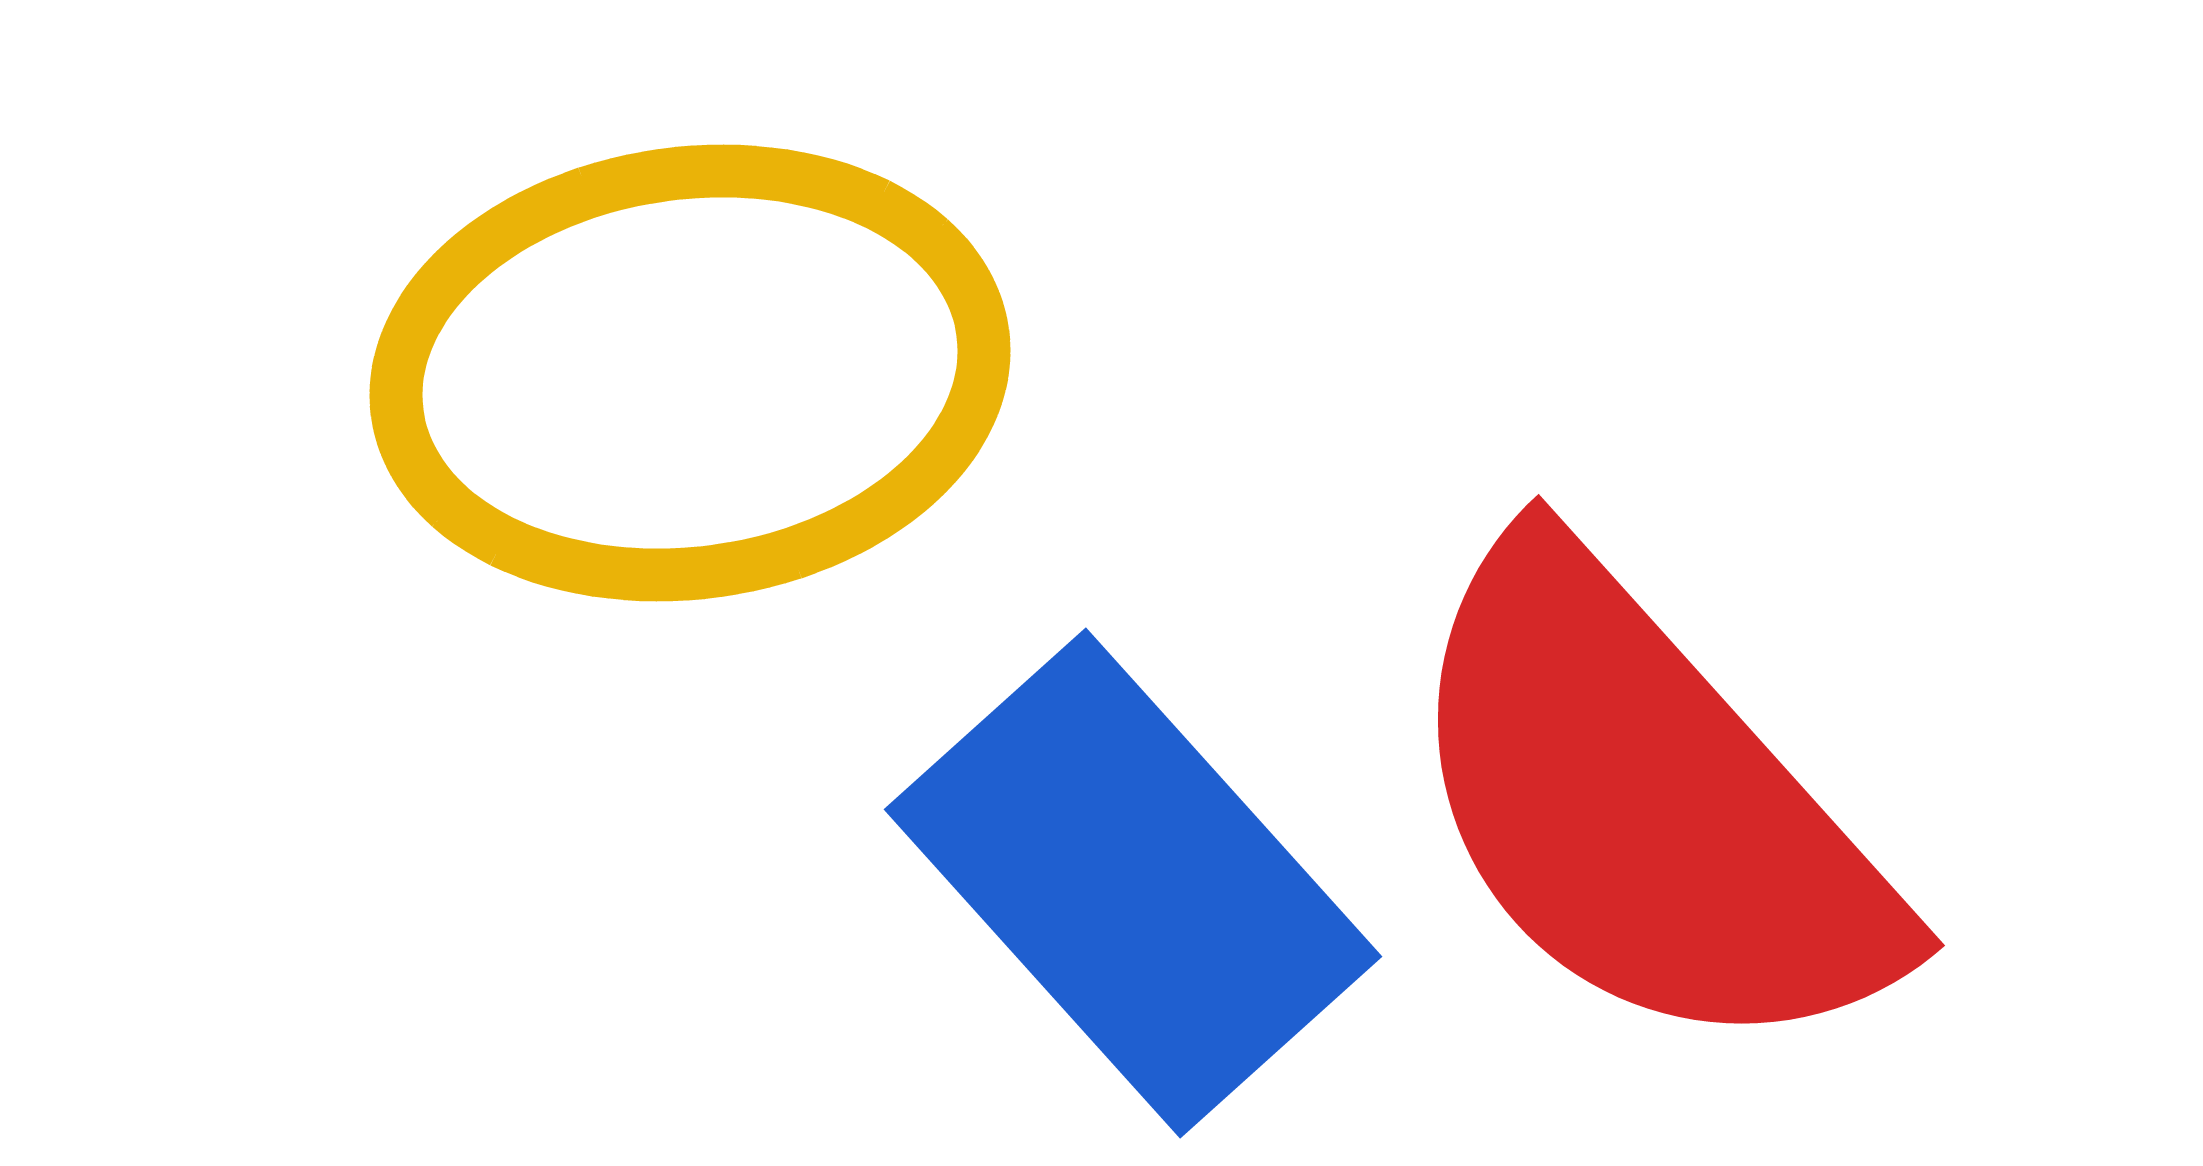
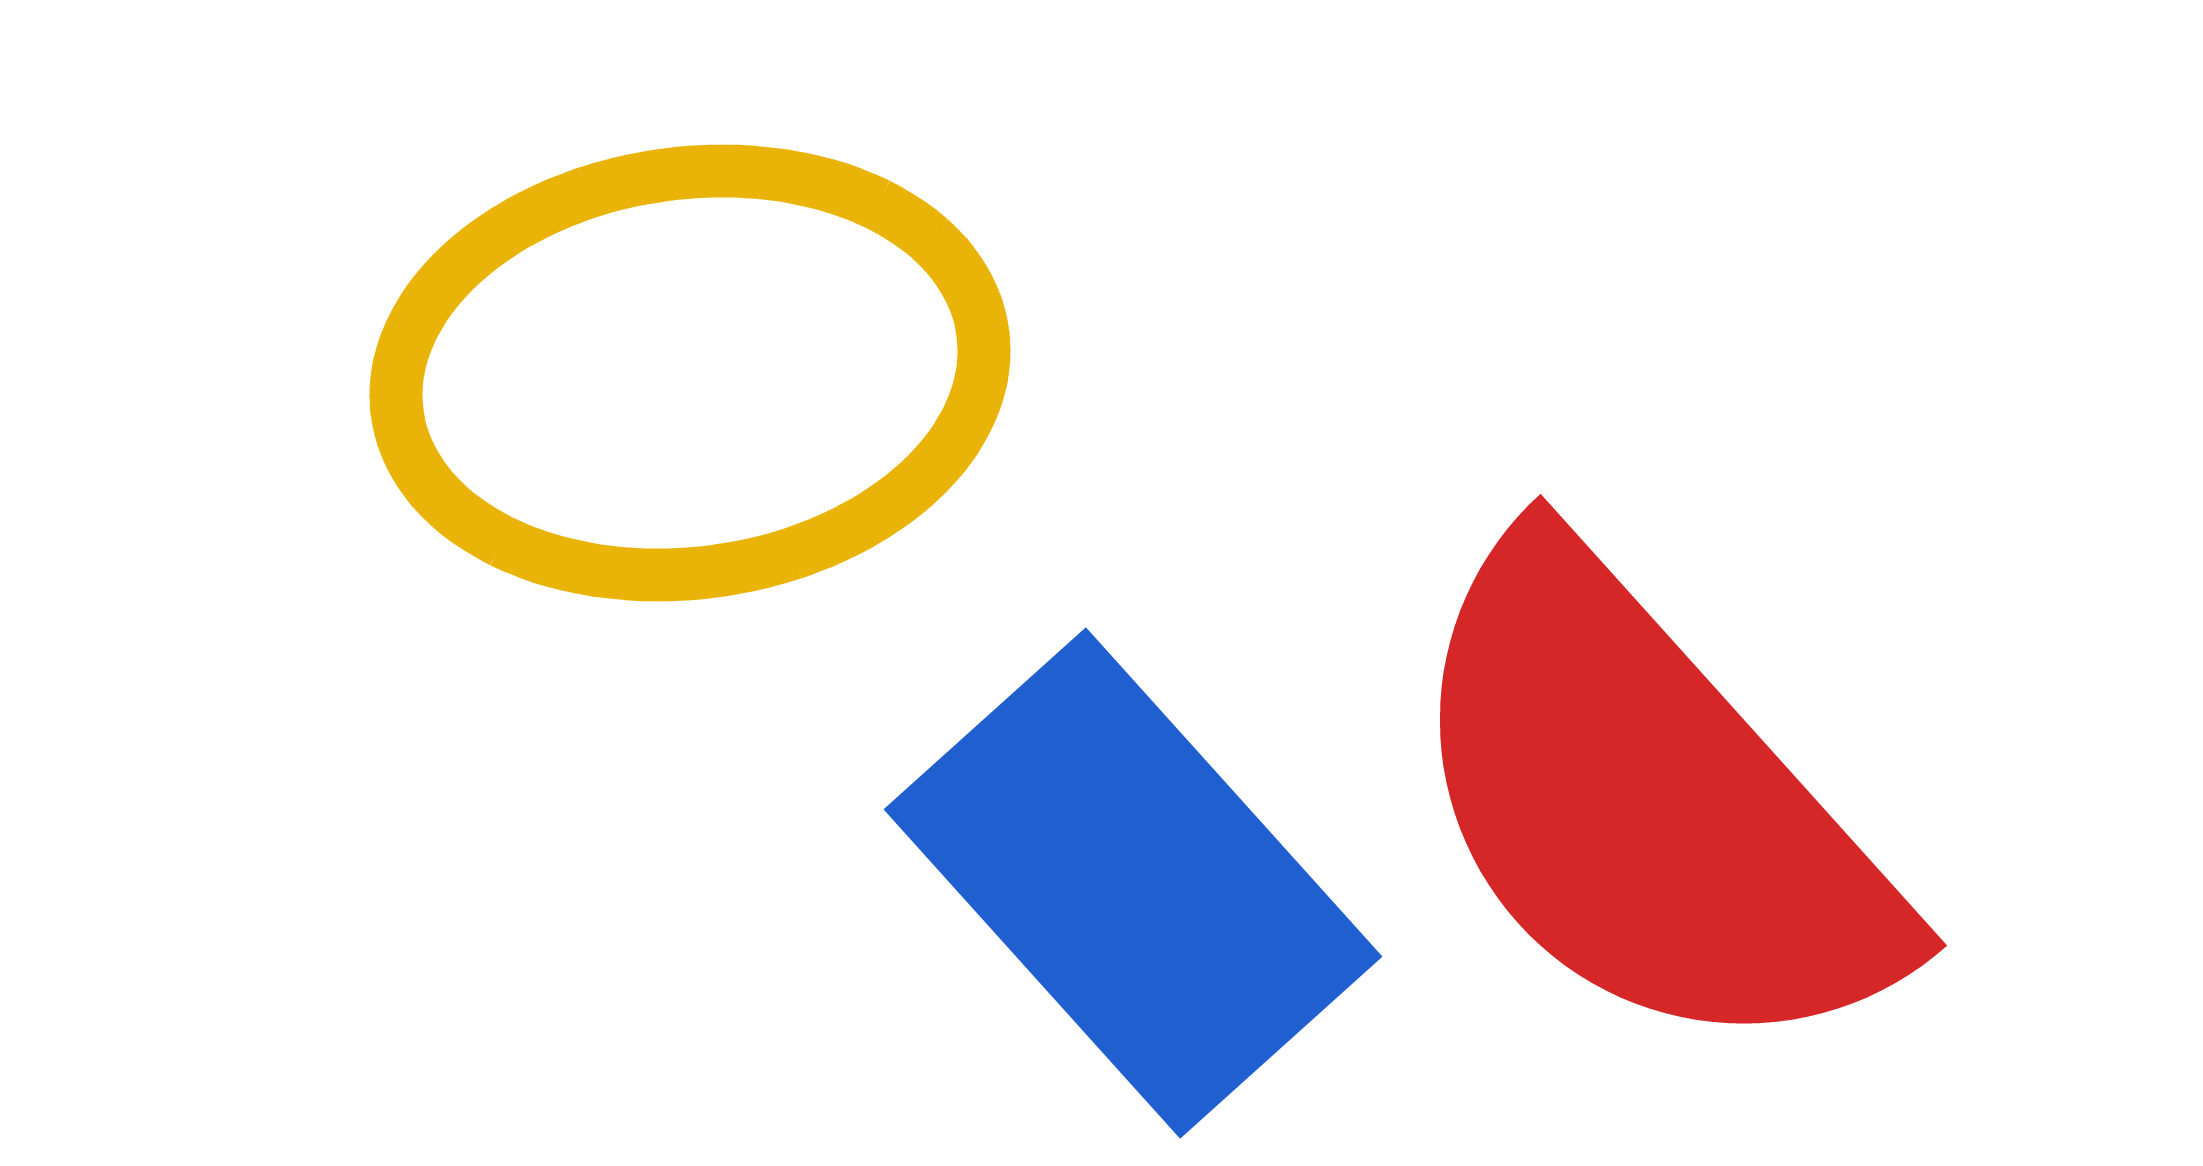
red semicircle: moved 2 px right
